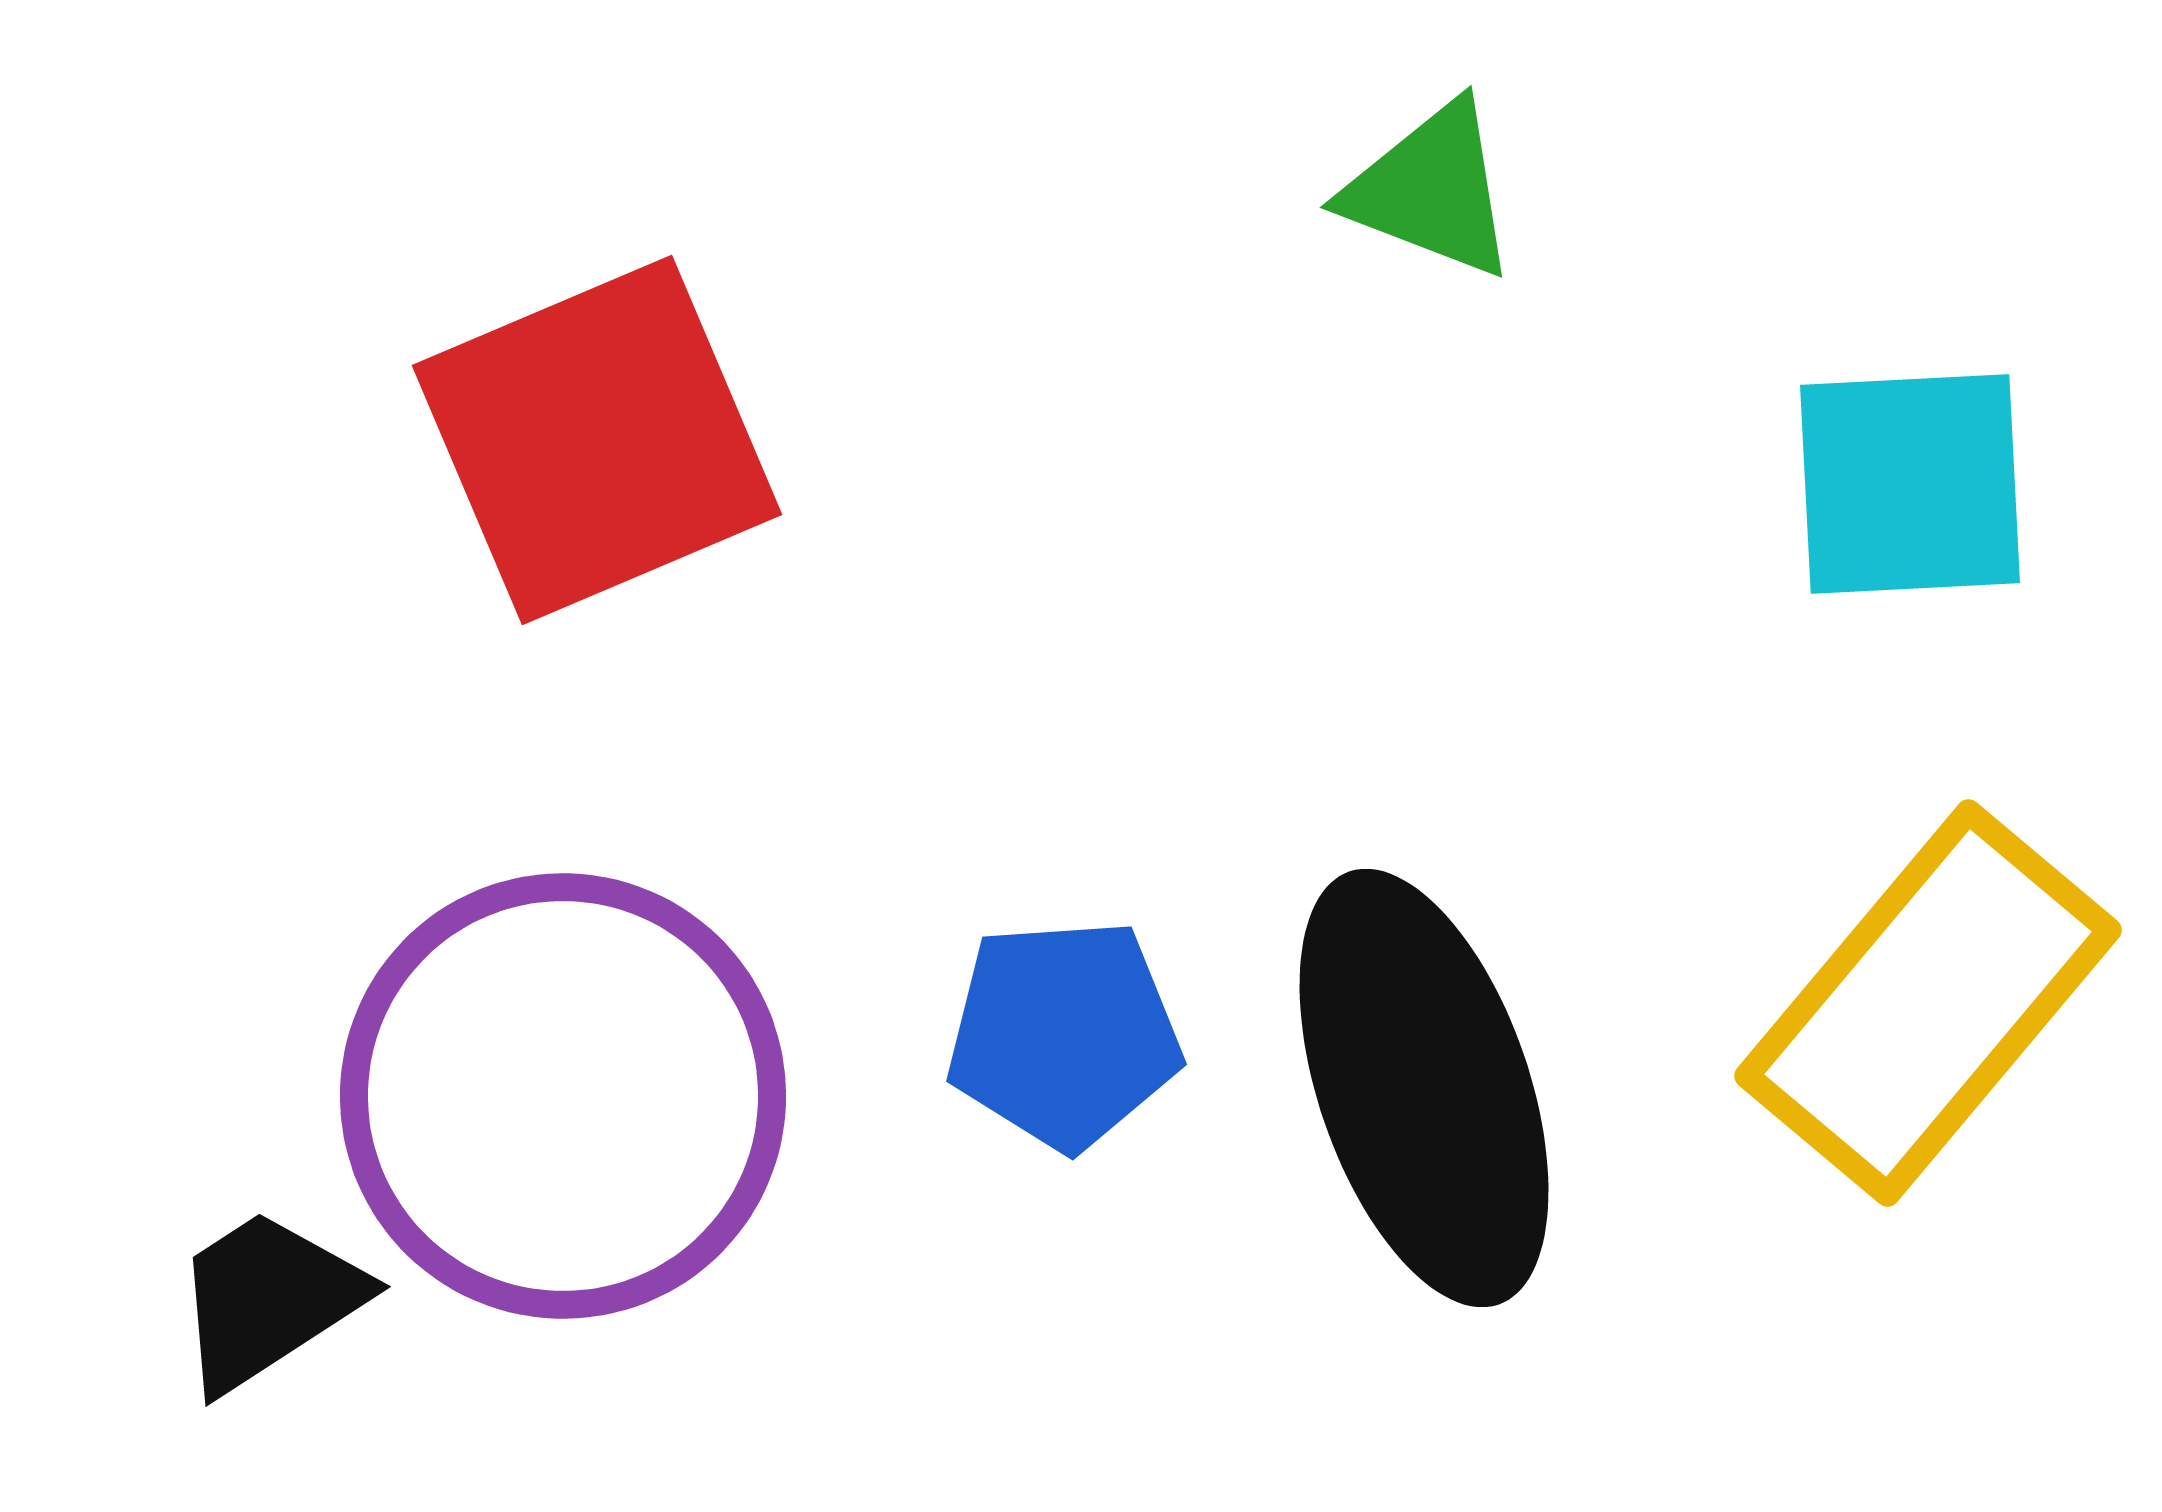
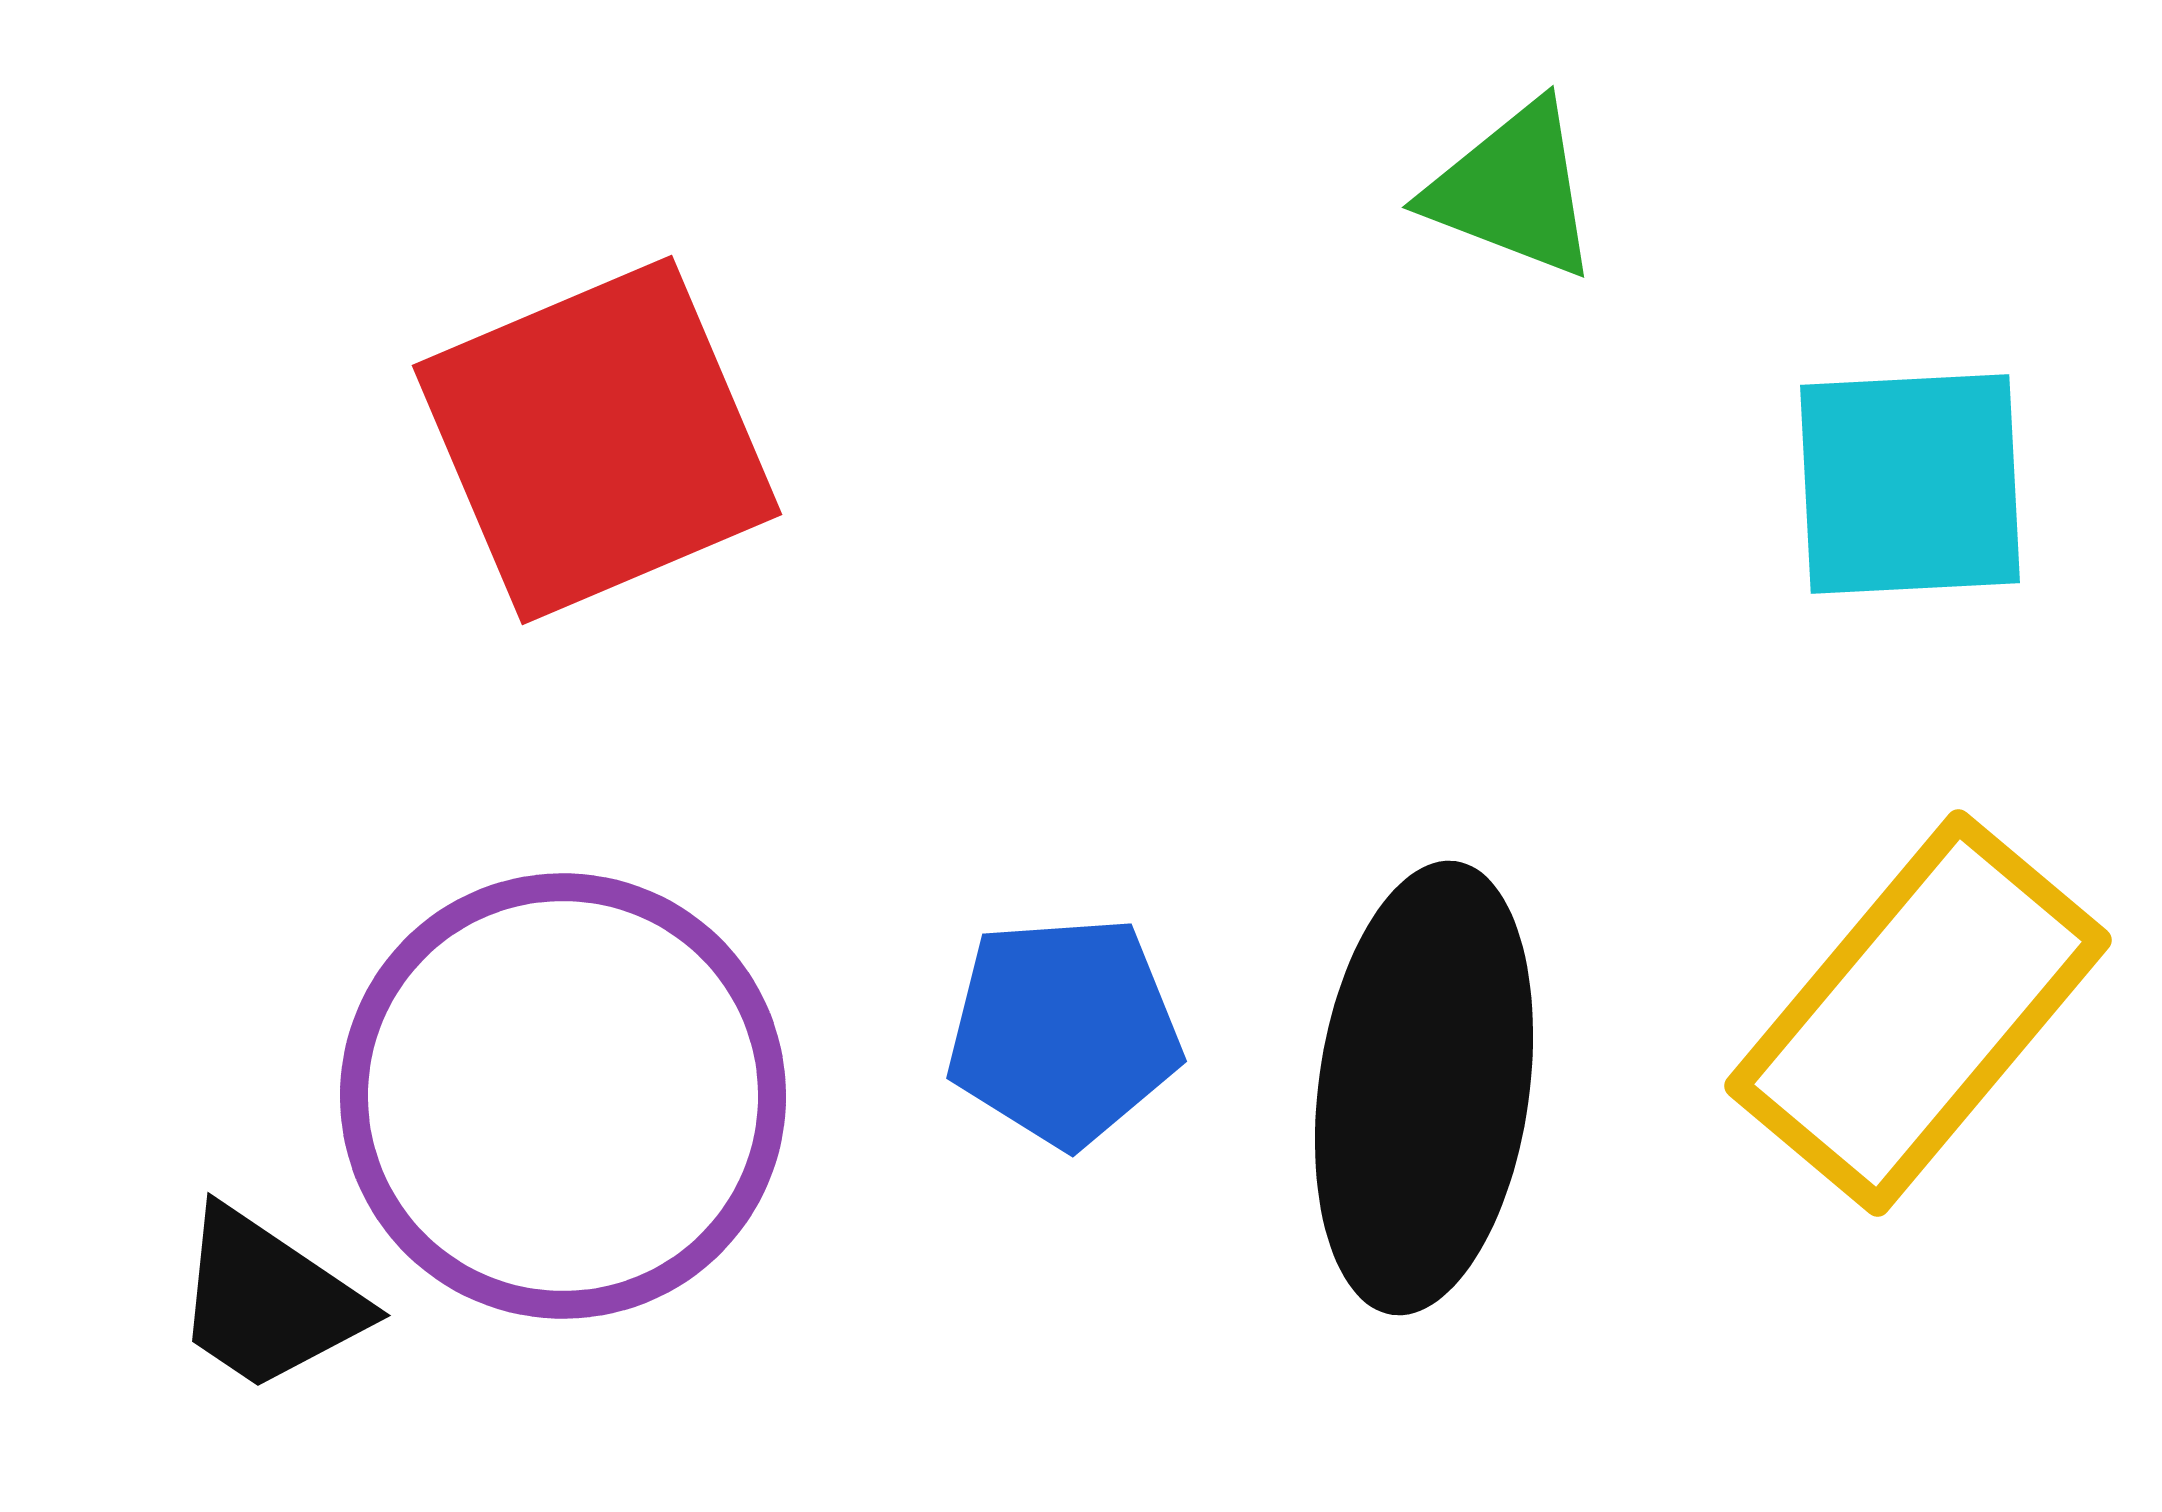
green triangle: moved 82 px right
yellow rectangle: moved 10 px left, 10 px down
blue pentagon: moved 3 px up
black ellipse: rotated 27 degrees clockwise
black trapezoid: rotated 113 degrees counterclockwise
